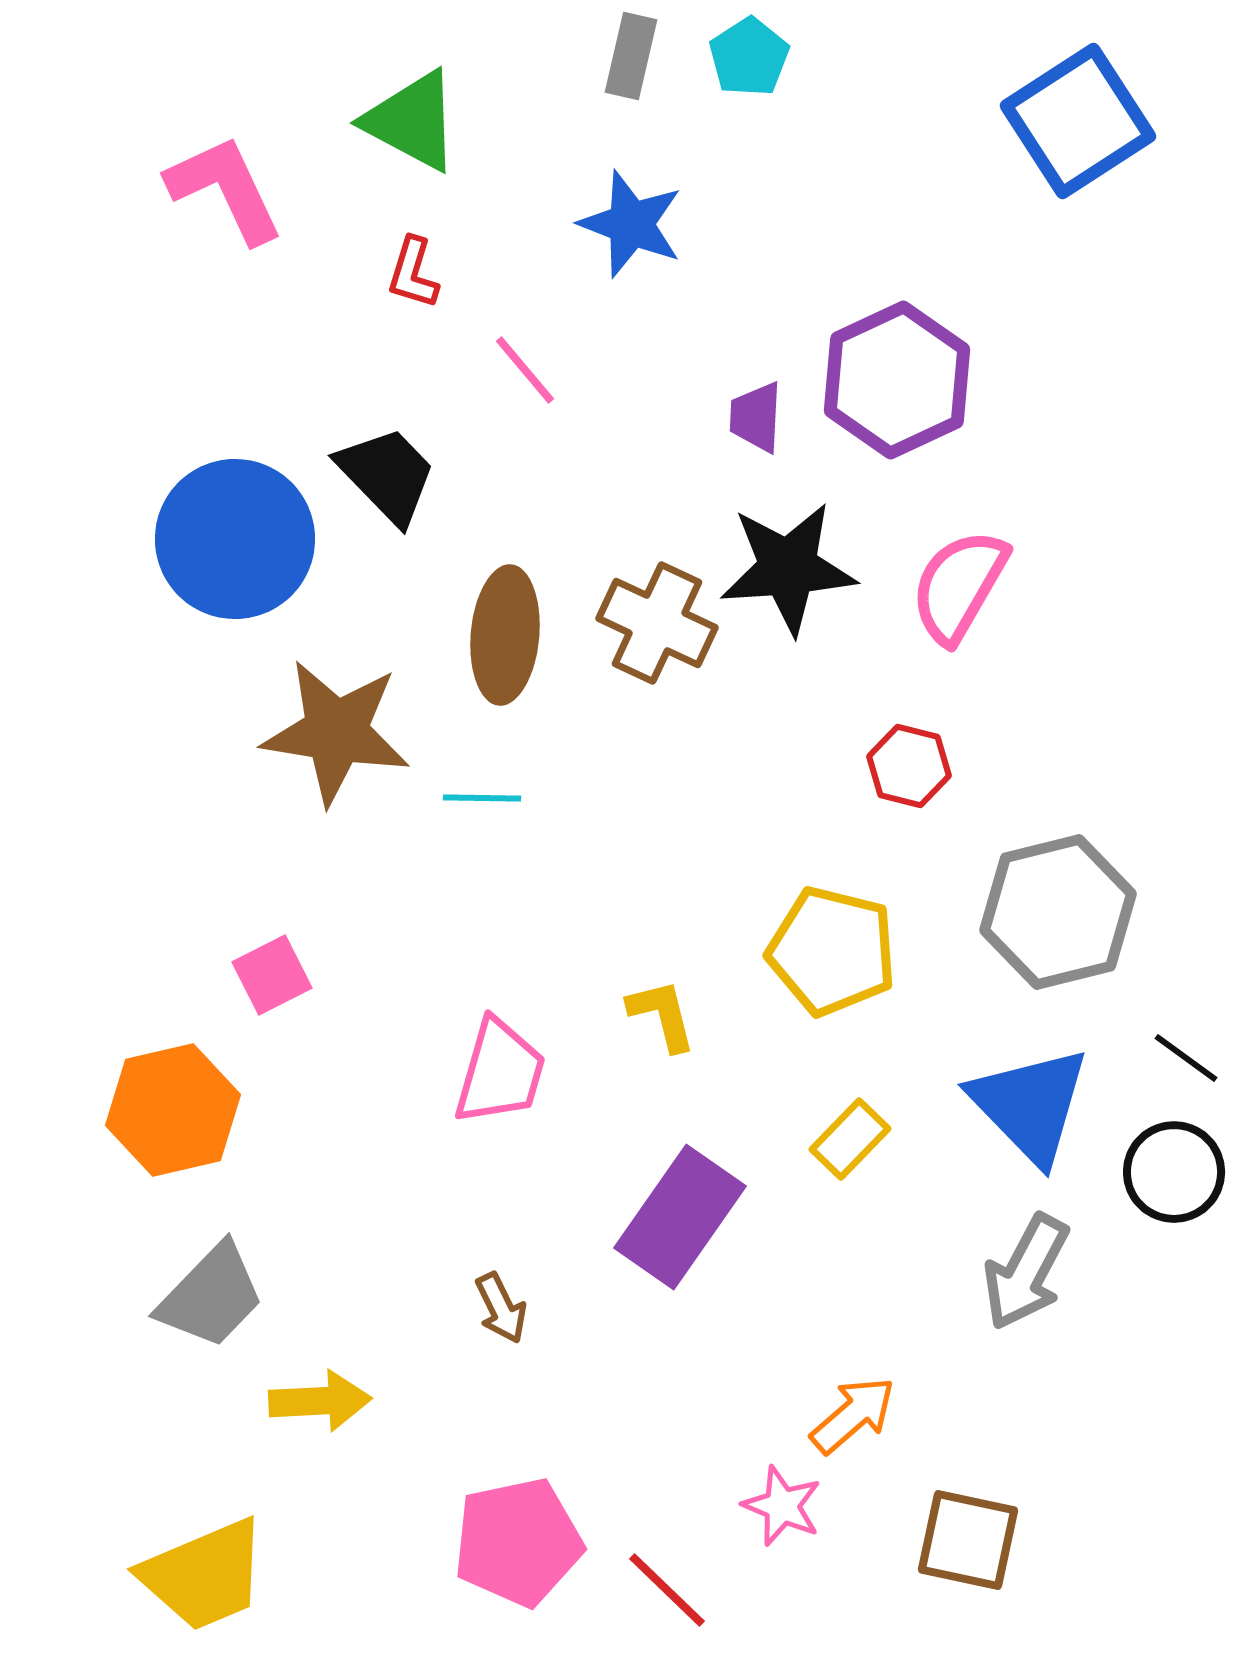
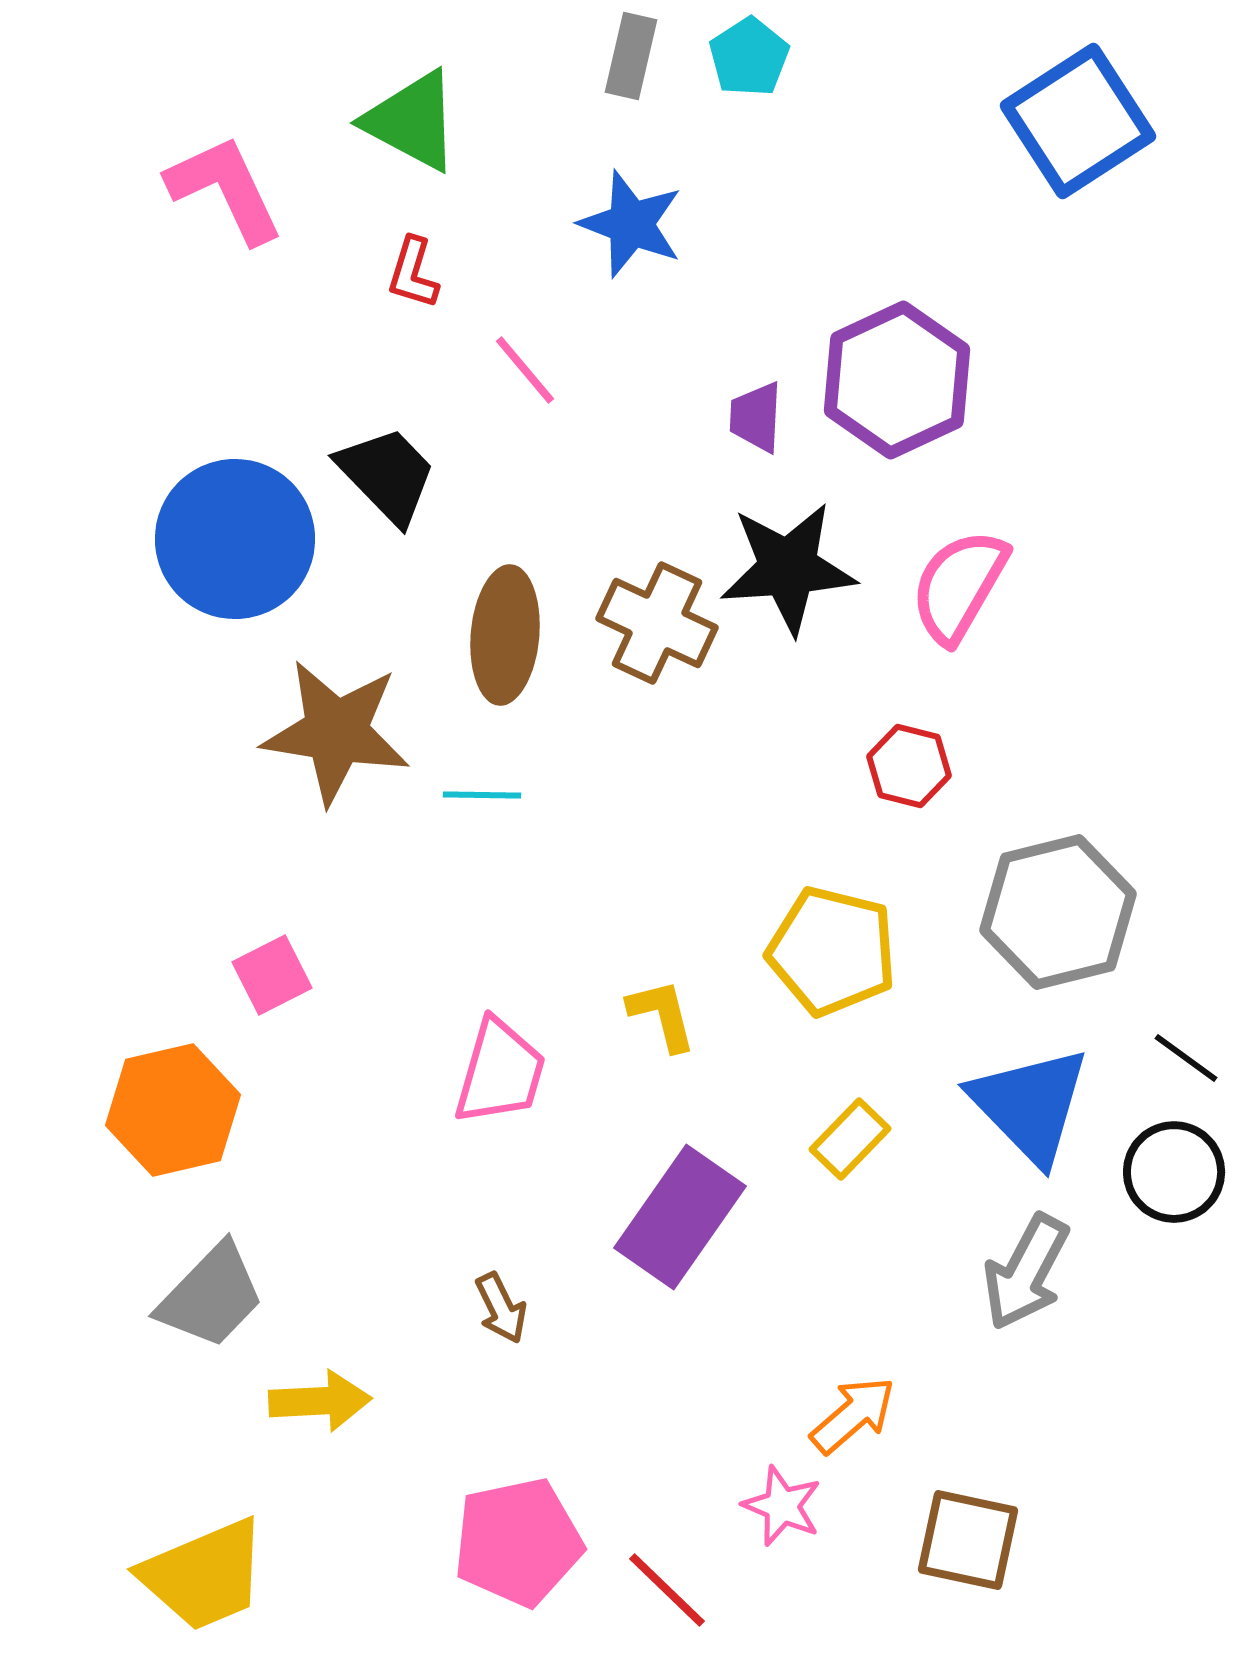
cyan line: moved 3 px up
